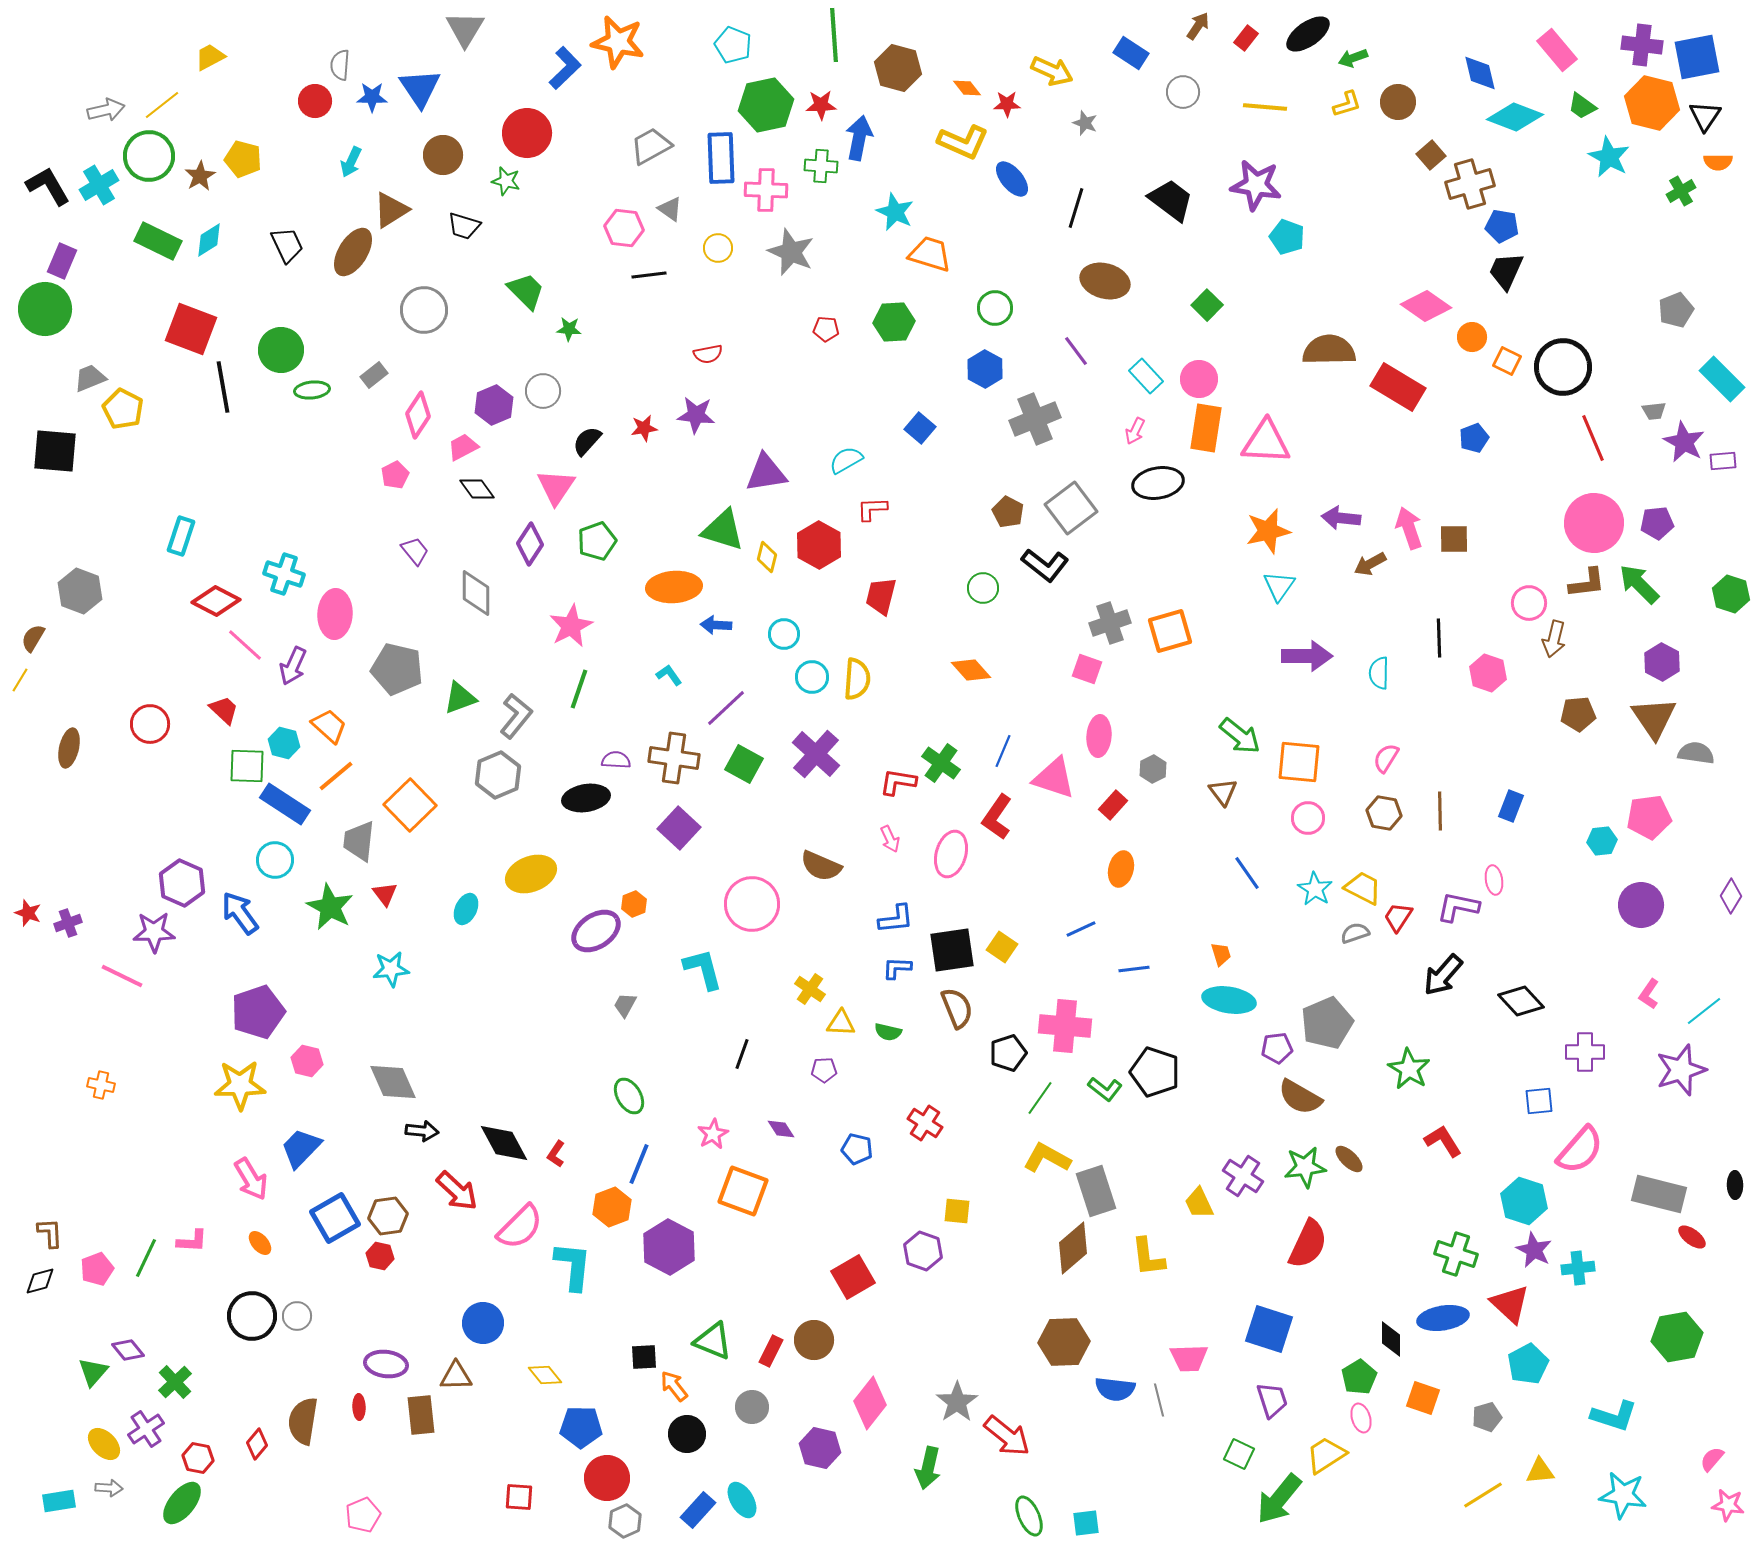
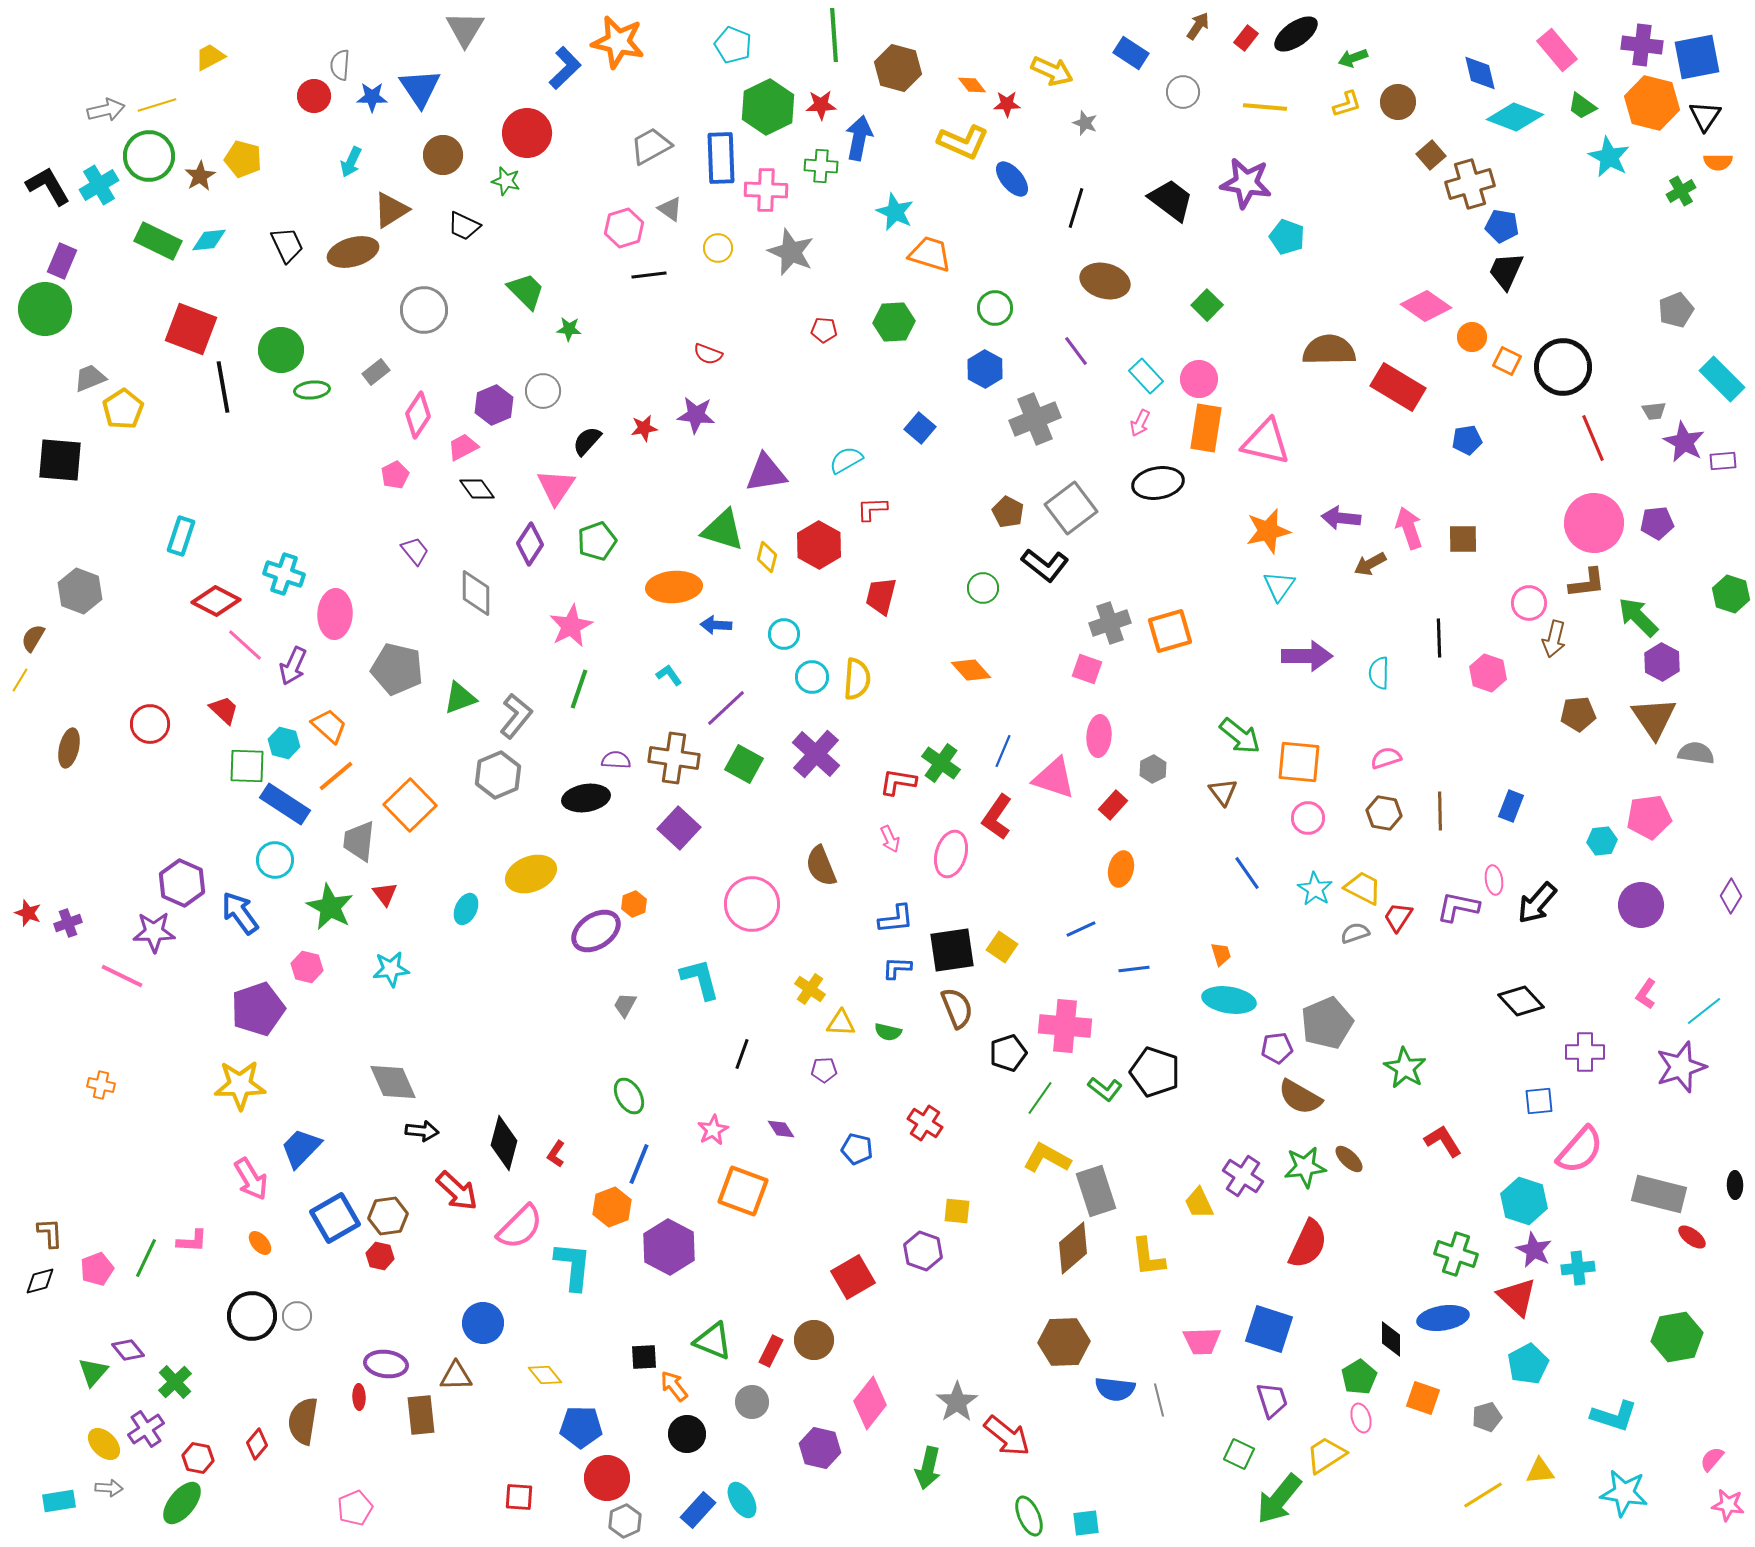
black ellipse at (1308, 34): moved 12 px left
orange diamond at (967, 88): moved 5 px right, 3 px up
red circle at (315, 101): moved 1 px left, 5 px up
yellow line at (162, 105): moved 5 px left; rotated 21 degrees clockwise
green hexagon at (766, 105): moved 2 px right, 2 px down; rotated 14 degrees counterclockwise
purple star at (1256, 185): moved 10 px left, 2 px up
black trapezoid at (464, 226): rotated 8 degrees clockwise
pink hexagon at (624, 228): rotated 24 degrees counterclockwise
cyan diamond at (209, 240): rotated 27 degrees clockwise
brown ellipse at (353, 252): rotated 42 degrees clockwise
red pentagon at (826, 329): moved 2 px left, 1 px down
red semicircle at (708, 354): rotated 32 degrees clockwise
gray rectangle at (374, 375): moved 2 px right, 3 px up
yellow pentagon at (123, 409): rotated 12 degrees clockwise
pink arrow at (1135, 431): moved 5 px right, 8 px up
blue pentagon at (1474, 438): moved 7 px left, 2 px down; rotated 12 degrees clockwise
pink triangle at (1266, 442): rotated 10 degrees clockwise
black square at (55, 451): moved 5 px right, 9 px down
brown square at (1454, 539): moved 9 px right
green arrow at (1639, 584): moved 1 px left, 33 px down
pink semicircle at (1386, 758): rotated 40 degrees clockwise
brown semicircle at (821, 866): rotated 45 degrees clockwise
cyan L-shape at (703, 969): moved 3 px left, 10 px down
black arrow at (1443, 975): moved 94 px right, 72 px up
pink L-shape at (1649, 994): moved 3 px left
purple pentagon at (258, 1012): moved 3 px up
pink hexagon at (307, 1061): moved 94 px up
green star at (1409, 1069): moved 4 px left, 1 px up
purple star at (1681, 1070): moved 3 px up
pink star at (713, 1134): moved 4 px up
black diamond at (504, 1143): rotated 44 degrees clockwise
red triangle at (1510, 1304): moved 7 px right, 7 px up
pink trapezoid at (1189, 1358): moved 13 px right, 17 px up
red ellipse at (359, 1407): moved 10 px up
gray circle at (752, 1407): moved 5 px up
cyan star at (1623, 1495): moved 1 px right, 2 px up
pink pentagon at (363, 1515): moved 8 px left, 7 px up
